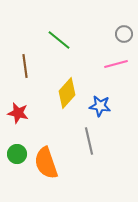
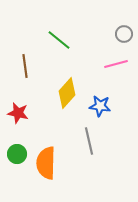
orange semicircle: rotated 20 degrees clockwise
